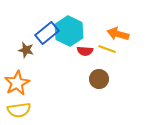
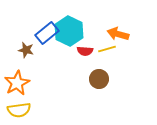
yellow line: rotated 36 degrees counterclockwise
